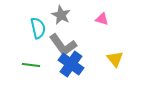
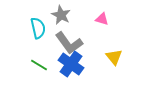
gray L-shape: moved 6 px right, 2 px up
yellow triangle: moved 1 px left, 2 px up
green line: moved 8 px right; rotated 24 degrees clockwise
